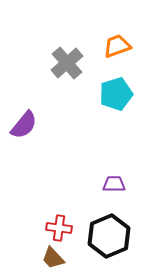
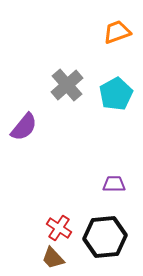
orange trapezoid: moved 14 px up
gray cross: moved 22 px down
cyan pentagon: rotated 12 degrees counterclockwise
purple semicircle: moved 2 px down
red cross: rotated 25 degrees clockwise
black hexagon: moved 4 px left, 1 px down; rotated 18 degrees clockwise
